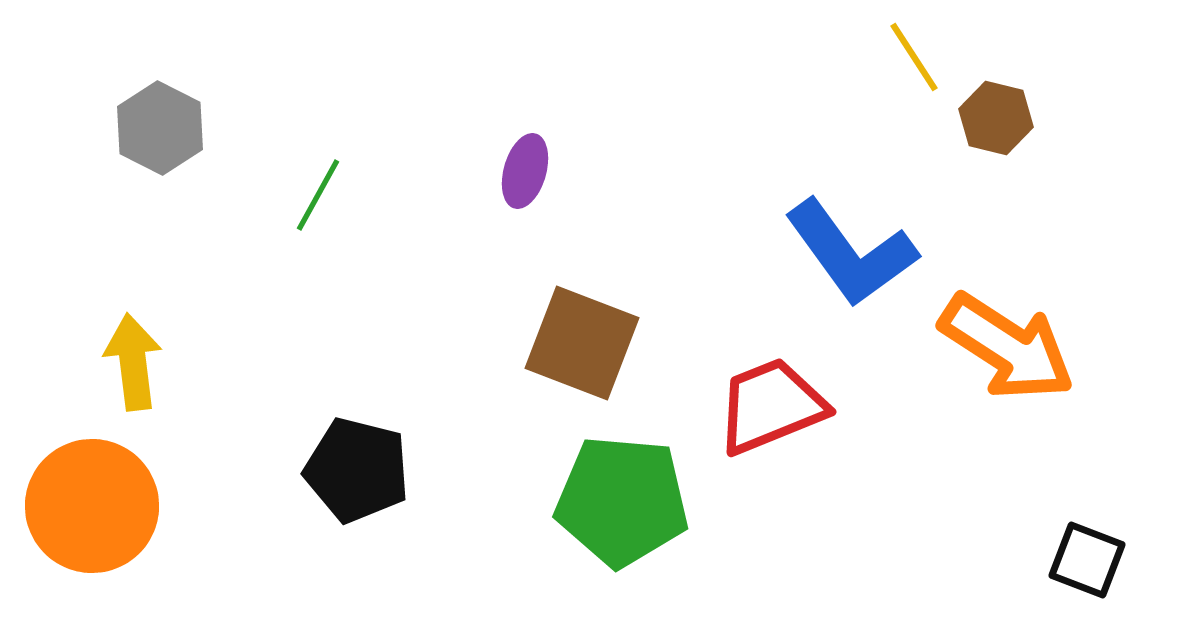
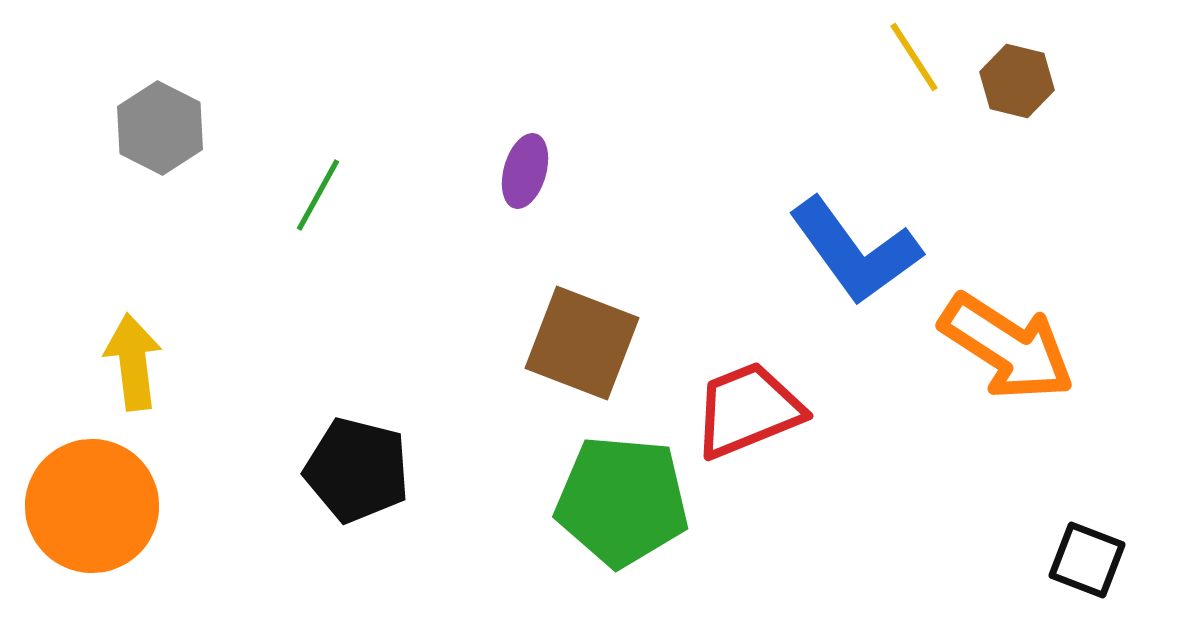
brown hexagon: moved 21 px right, 37 px up
blue L-shape: moved 4 px right, 2 px up
red trapezoid: moved 23 px left, 4 px down
